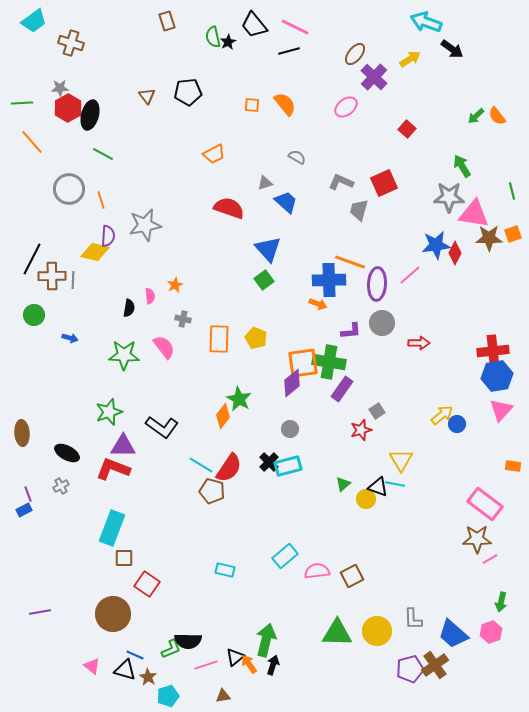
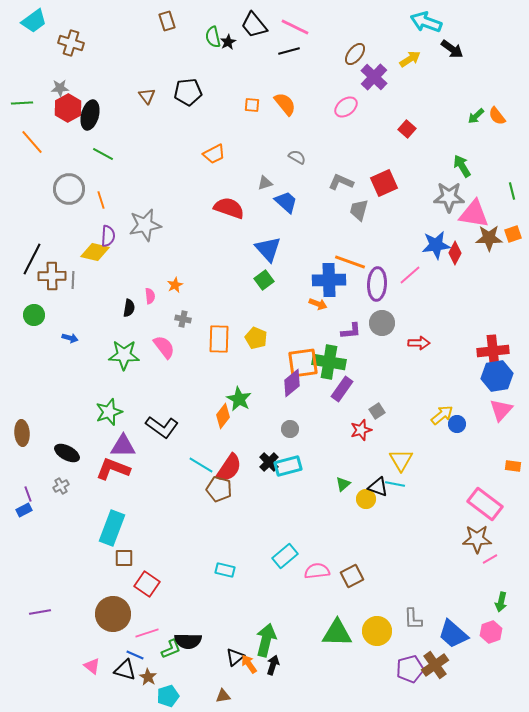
brown pentagon at (212, 491): moved 7 px right, 2 px up
pink line at (206, 665): moved 59 px left, 32 px up
